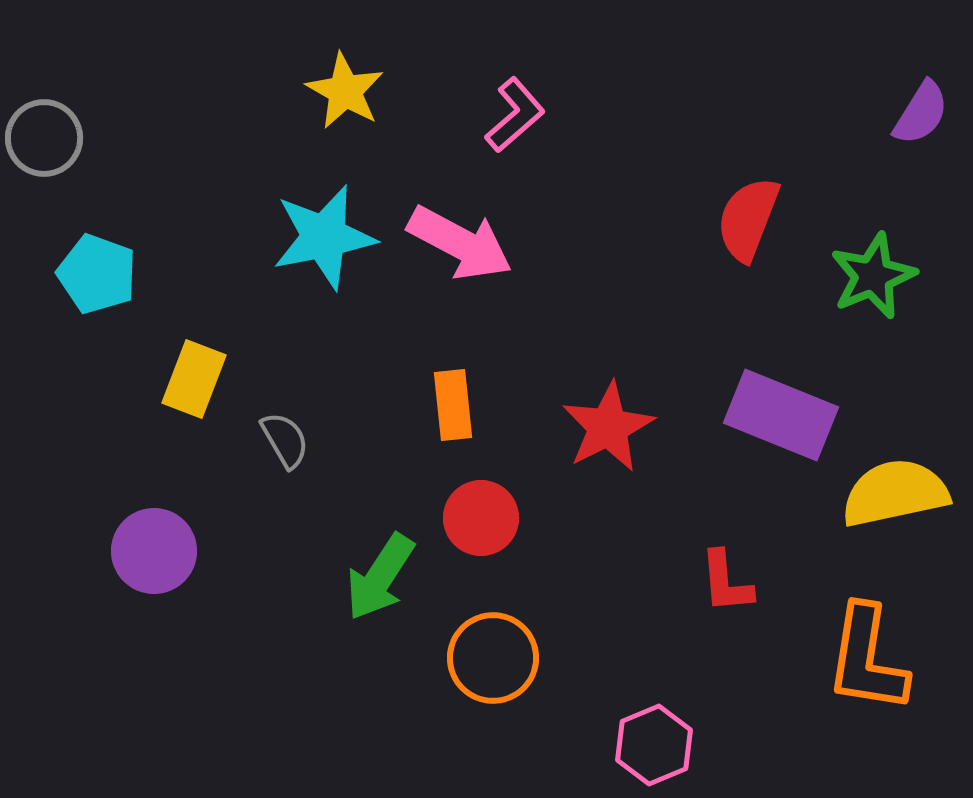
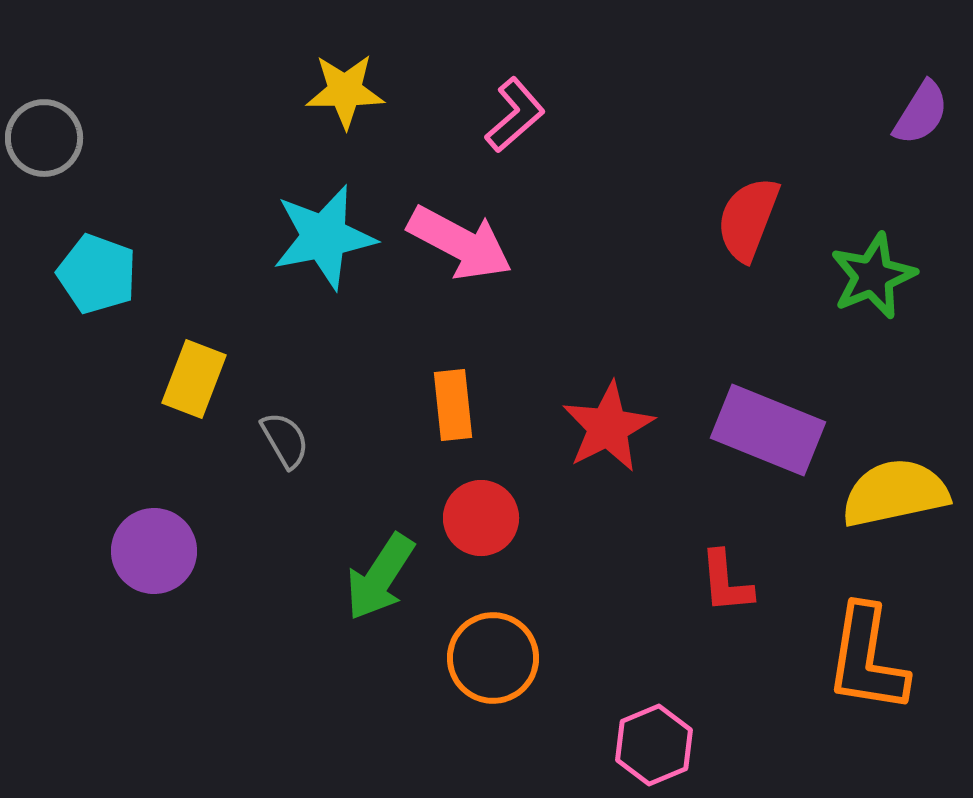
yellow star: rotated 30 degrees counterclockwise
purple rectangle: moved 13 px left, 15 px down
